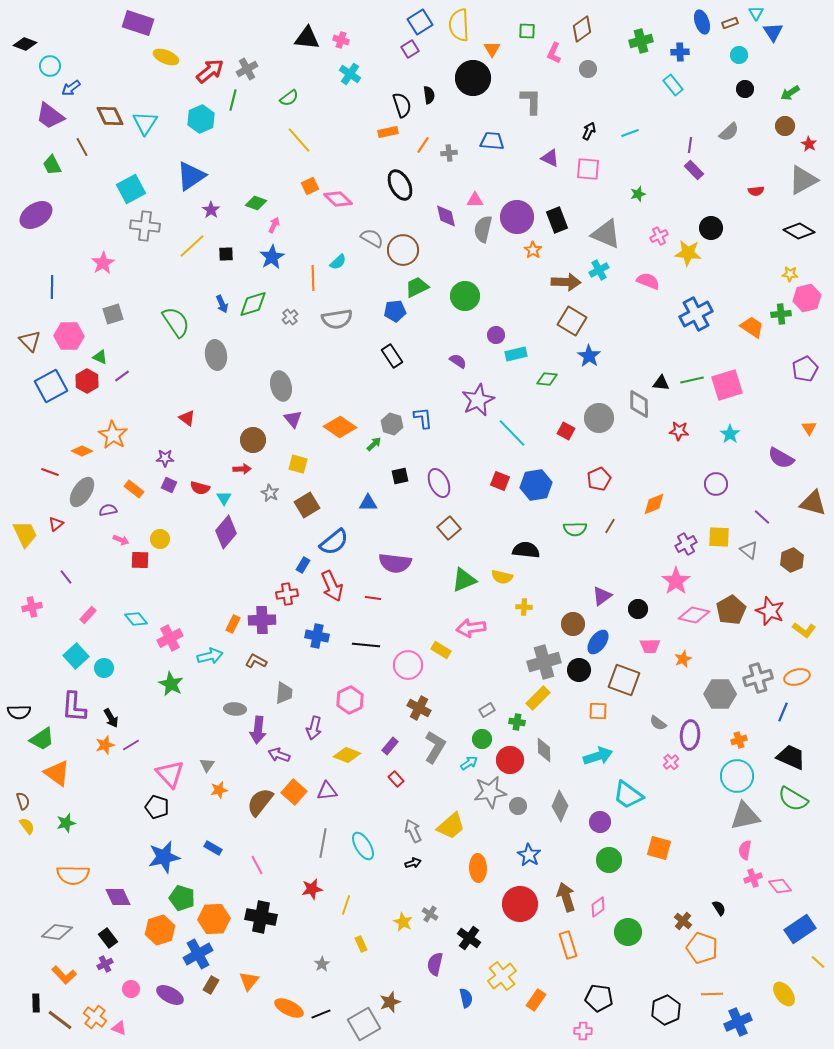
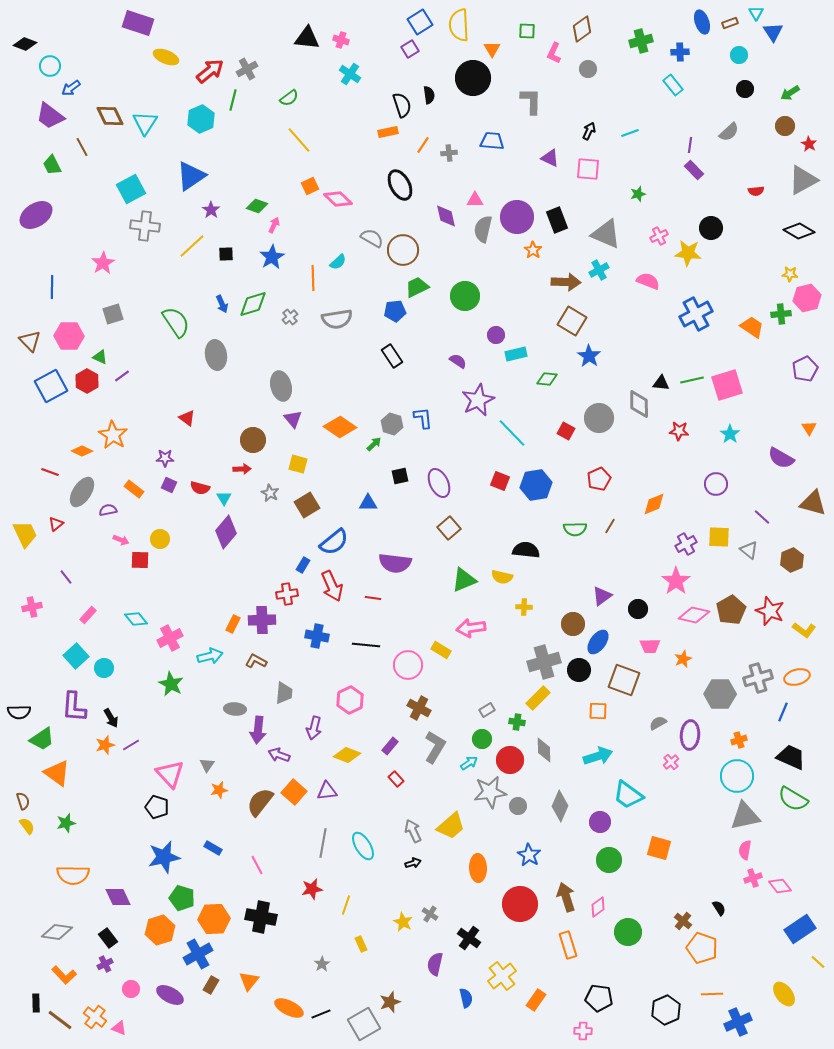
green diamond at (256, 203): moved 1 px right, 3 px down
gray semicircle at (658, 723): rotated 114 degrees clockwise
